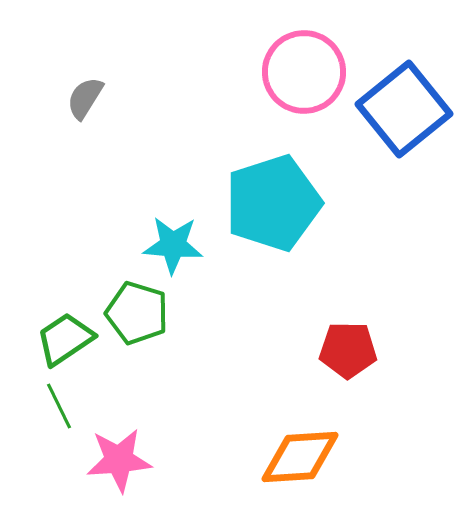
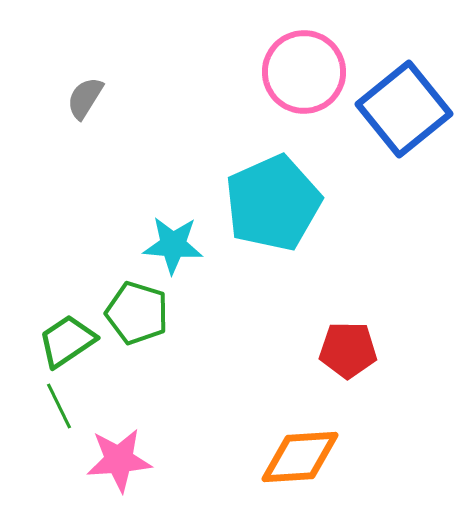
cyan pentagon: rotated 6 degrees counterclockwise
green trapezoid: moved 2 px right, 2 px down
